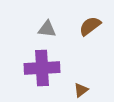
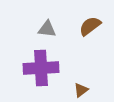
purple cross: moved 1 px left
